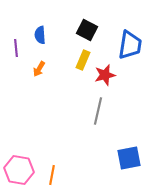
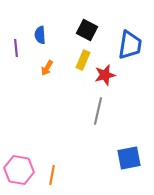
orange arrow: moved 8 px right, 1 px up
